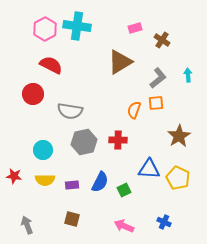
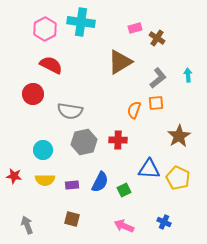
cyan cross: moved 4 px right, 4 px up
brown cross: moved 5 px left, 2 px up
